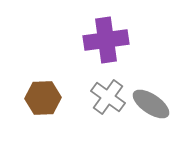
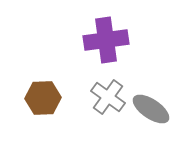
gray ellipse: moved 5 px down
